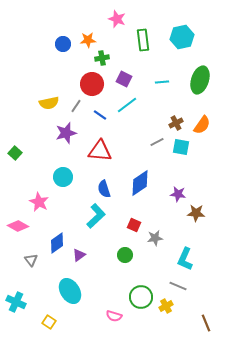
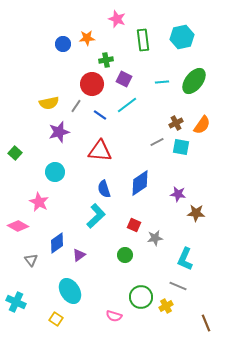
orange star at (88, 40): moved 1 px left, 2 px up
green cross at (102, 58): moved 4 px right, 2 px down
green ellipse at (200, 80): moved 6 px left, 1 px down; rotated 20 degrees clockwise
purple star at (66, 133): moved 7 px left, 1 px up
cyan circle at (63, 177): moved 8 px left, 5 px up
yellow square at (49, 322): moved 7 px right, 3 px up
